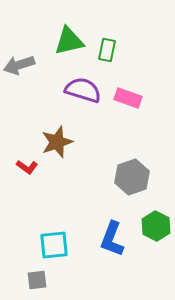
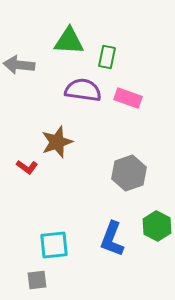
green triangle: rotated 16 degrees clockwise
green rectangle: moved 7 px down
gray arrow: rotated 24 degrees clockwise
purple semicircle: rotated 9 degrees counterclockwise
gray hexagon: moved 3 px left, 4 px up
green hexagon: moved 1 px right
